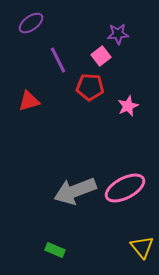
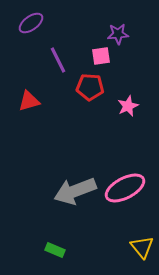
pink square: rotated 30 degrees clockwise
